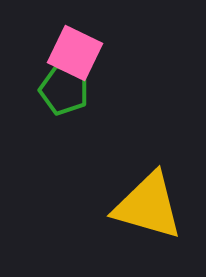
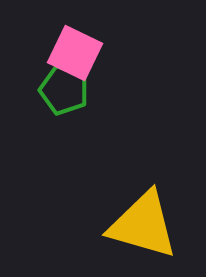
yellow triangle: moved 5 px left, 19 px down
